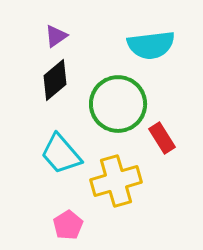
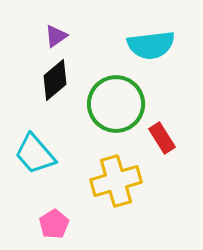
green circle: moved 2 px left
cyan trapezoid: moved 26 px left
pink pentagon: moved 14 px left, 1 px up
